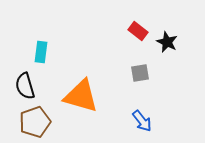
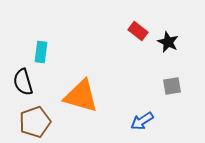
black star: moved 1 px right
gray square: moved 32 px right, 13 px down
black semicircle: moved 2 px left, 4 px up
blue arrow: rotated 95 degrees clockwise
